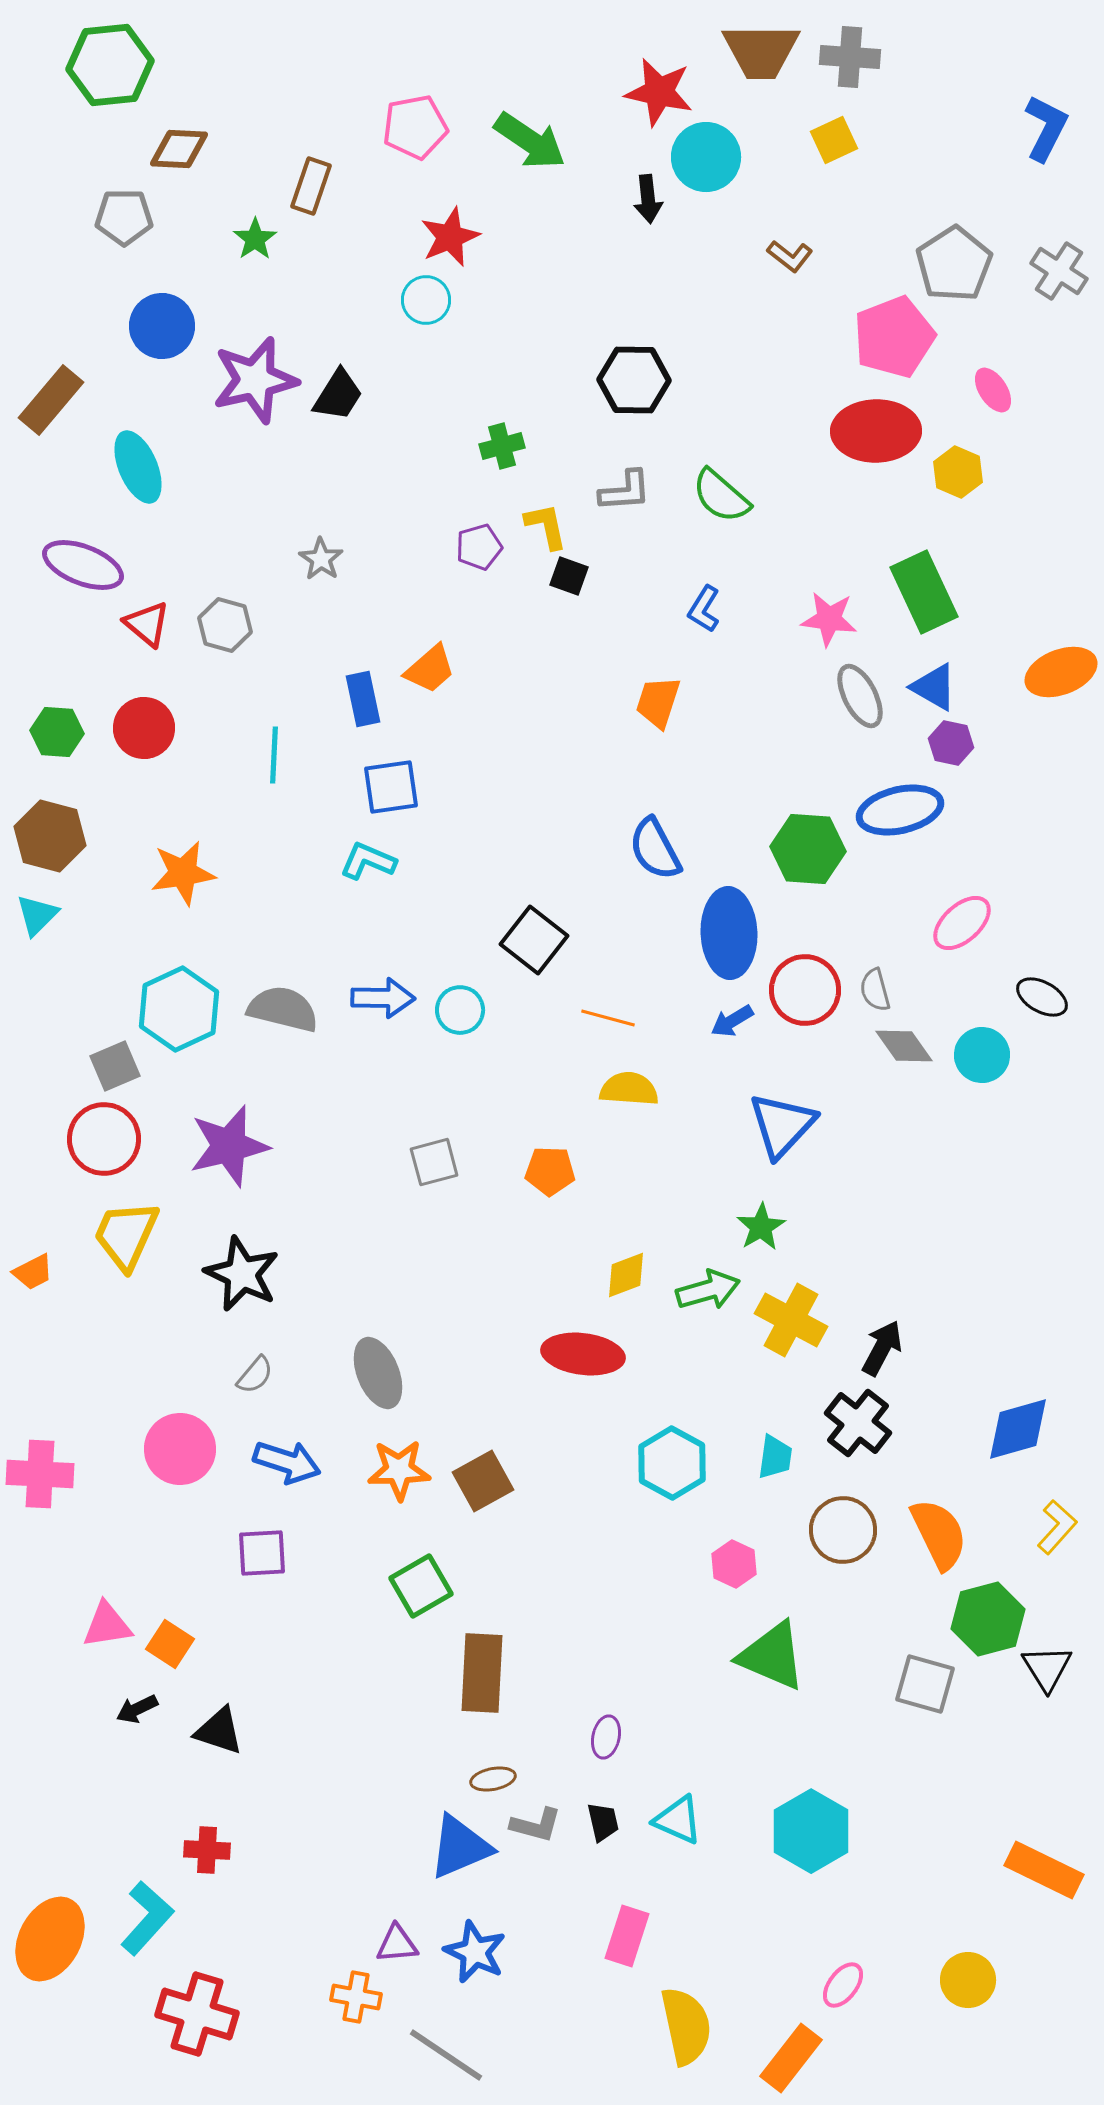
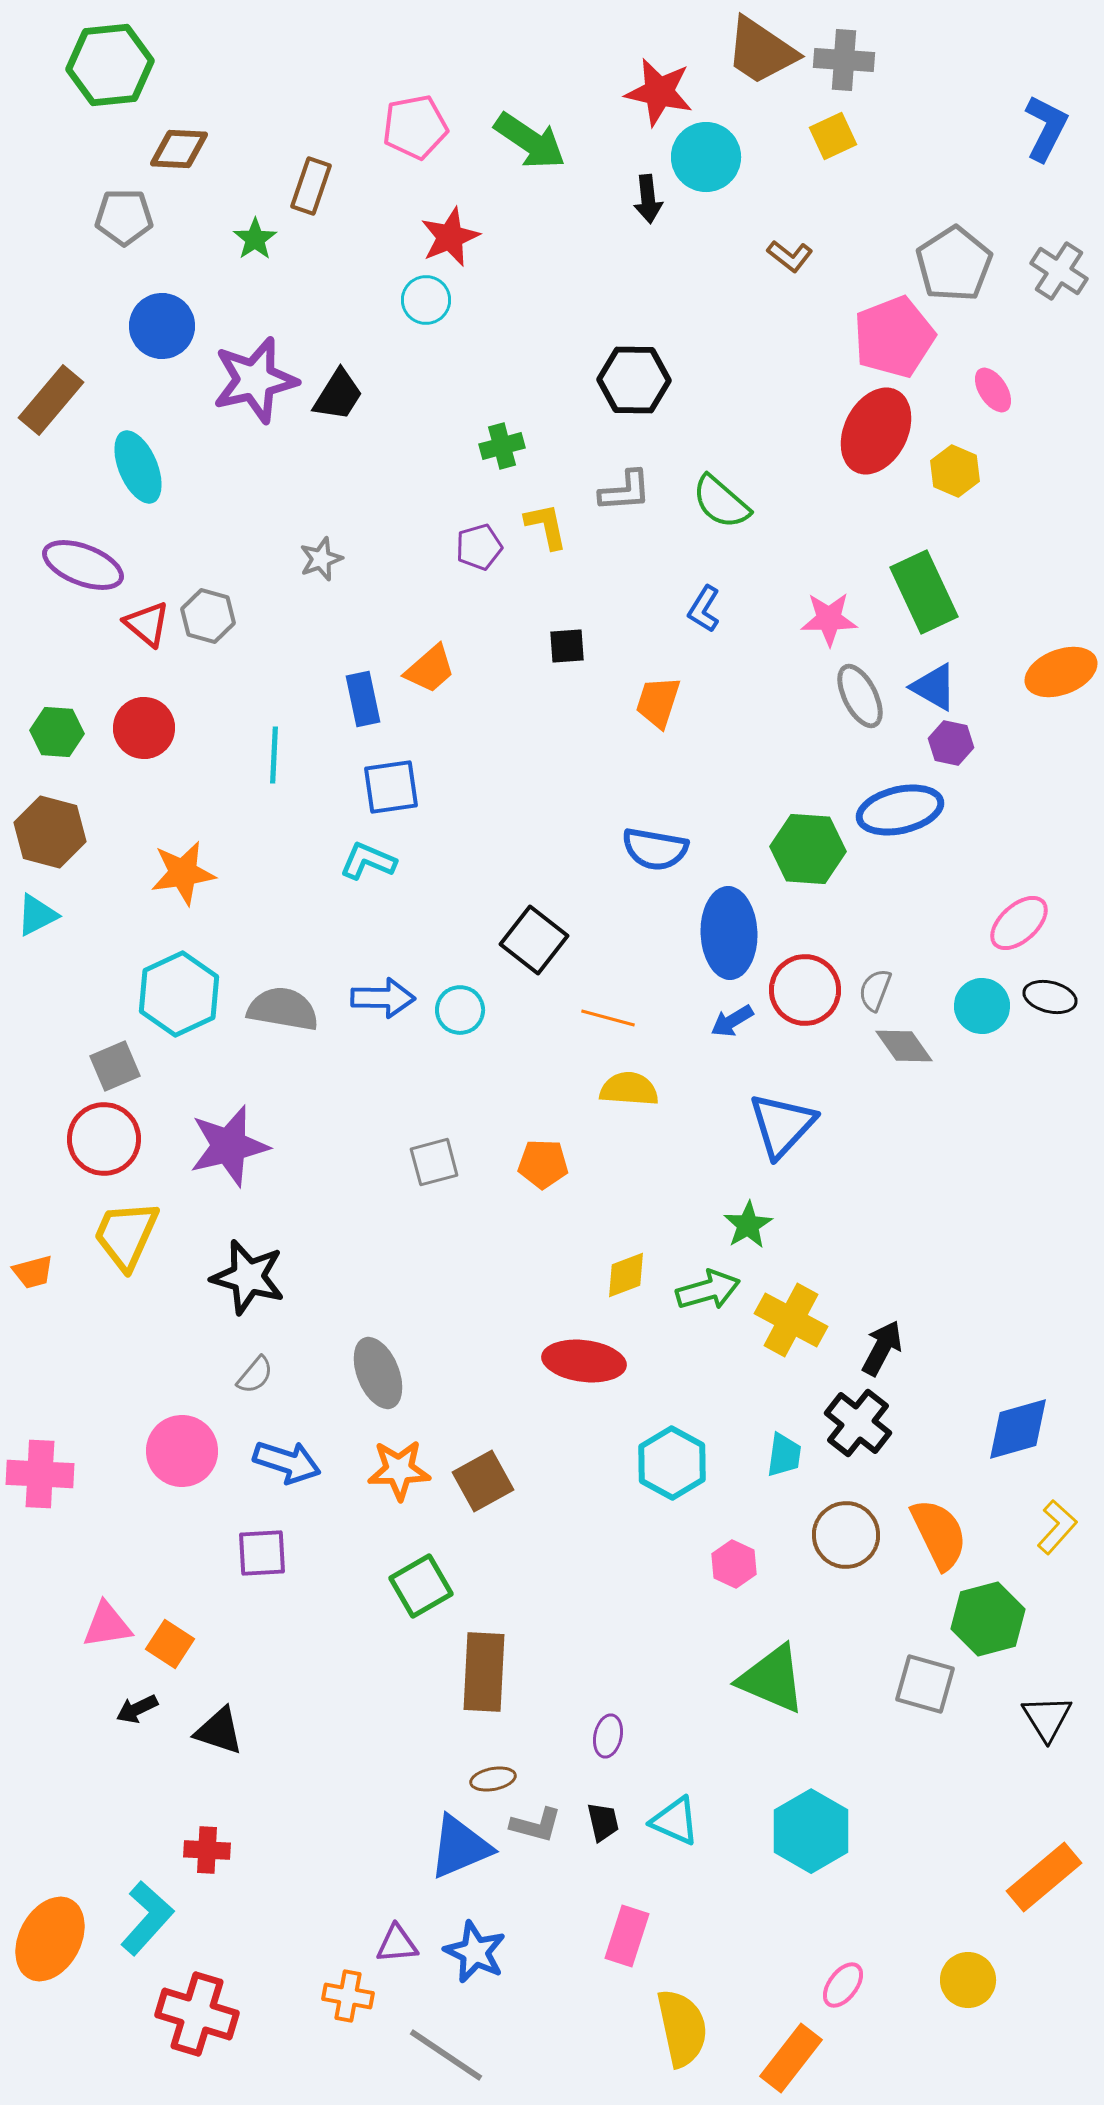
brown trapezoid at (761, 51): rotated 34 degrees clockwise
gray cross at (850, 57): moved 6 px left, 3 px down
yellow square at (834, 140): moved 1 px left, 4 px up
red ellipse at (876, 431): rotated 62 degrees counterclockwise
yellow hexagon at (958, 472): moved 3 px left, 1 px up
green semicircle at (721, 496): moved 6 px down
gray star at (321, 559): rotated 18 degrees clockwise
black square at (569, 576): moved 2 px left, 70 px down; rotated 24 degrees counterclockwise
pink star at (829, 619): rotated 8 degrees counterclockwise
gray hexagon at (225, 625): moved 17 px left, 9 px up
brown hexagon at (50, 836): moved 4 px up
blue semicircle at (655, 849): rotated 52 degrees counterclockwise
cyan triangle at (37, 915): rotated 18 degrees clockwise
pink ellipse at (962, 923): moved 57 px right
gray semicircle at (875, 990): rotated 36 degrees clockwise
black ellipse at (1042, 997): moved 8 px right; rotated 15 degrees counterclockwise
cyan hexagon at (179, 1009): moved 15 px up
gray semicircle at (283, 1009): rotated 4 degrees counterclockwise
cyan circle at (982, 1055): moved 49 px up
orange pentagon at (550, 1171): moved 7 px left, 7 px up
green star at (761, 1227): moved 13 px left, 2 px up
orange trapezoid at (33, 1272): rotated 12 degrees clockwise
black star at (242, 1274): moved 6 px right, 3 px down; rotated 10 degrees counterclockwise
red ellipse at (583, 1354): moved 1 px right, 7 px down
pink circle at (180, 1449): moved 2 px right, 2 px down
cyan trapezoid at (775, 1457): moved 9 px right, 2 px up
brown circle at (843, 1530): moved 3 px right, 5 px down
green triangle at (772, 1656): moved 23 px down
black triangle at (1047, 1668): moved 50 px down
brown rectangle at (482, 1673): moved 2 px right, 1 px up
purple ellipse at (606, 1737): moved 2 px right, 1 px up
cyan triangle at (678, 1820): moved 3 px left, 1 px down
orange rectangle at (1044, 1870): moved 7 px down; rotated 66 degrees counterclockwise
orange cross at (356, 1997): moved 8 px left, 1 px up
yellow semicircle at (686, 2026): moved 4 px left, 2 px down
